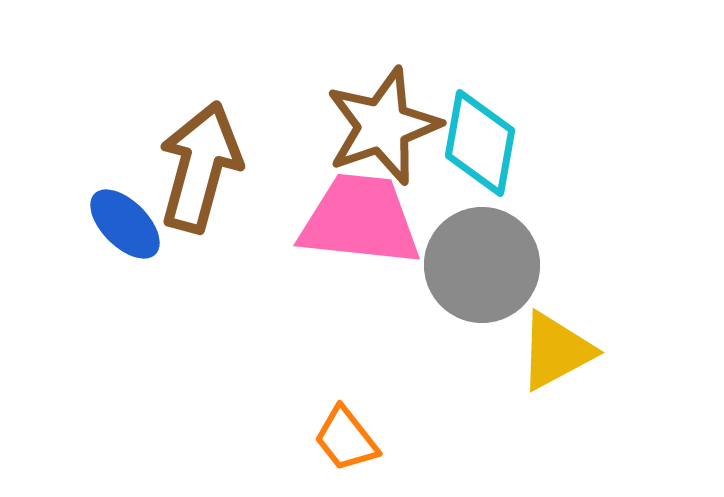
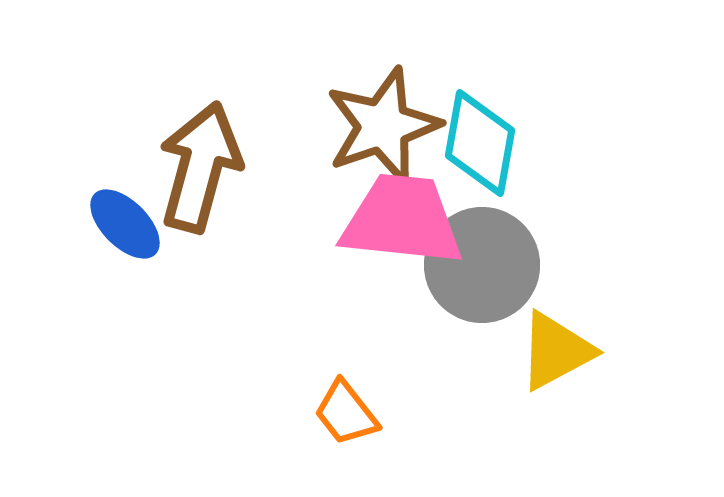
pink trapezoid: moved 42 px right
orange trapezoid: moved 26 px up
